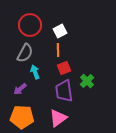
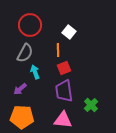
white square: moved 9 px right, 1 px down; rotated 24 degrees counterclockwise
green cross: moved 4 px right, 24 px down
pink triangle: moved 5 px right, 2 px down; rotated 42 degrees clockwise
